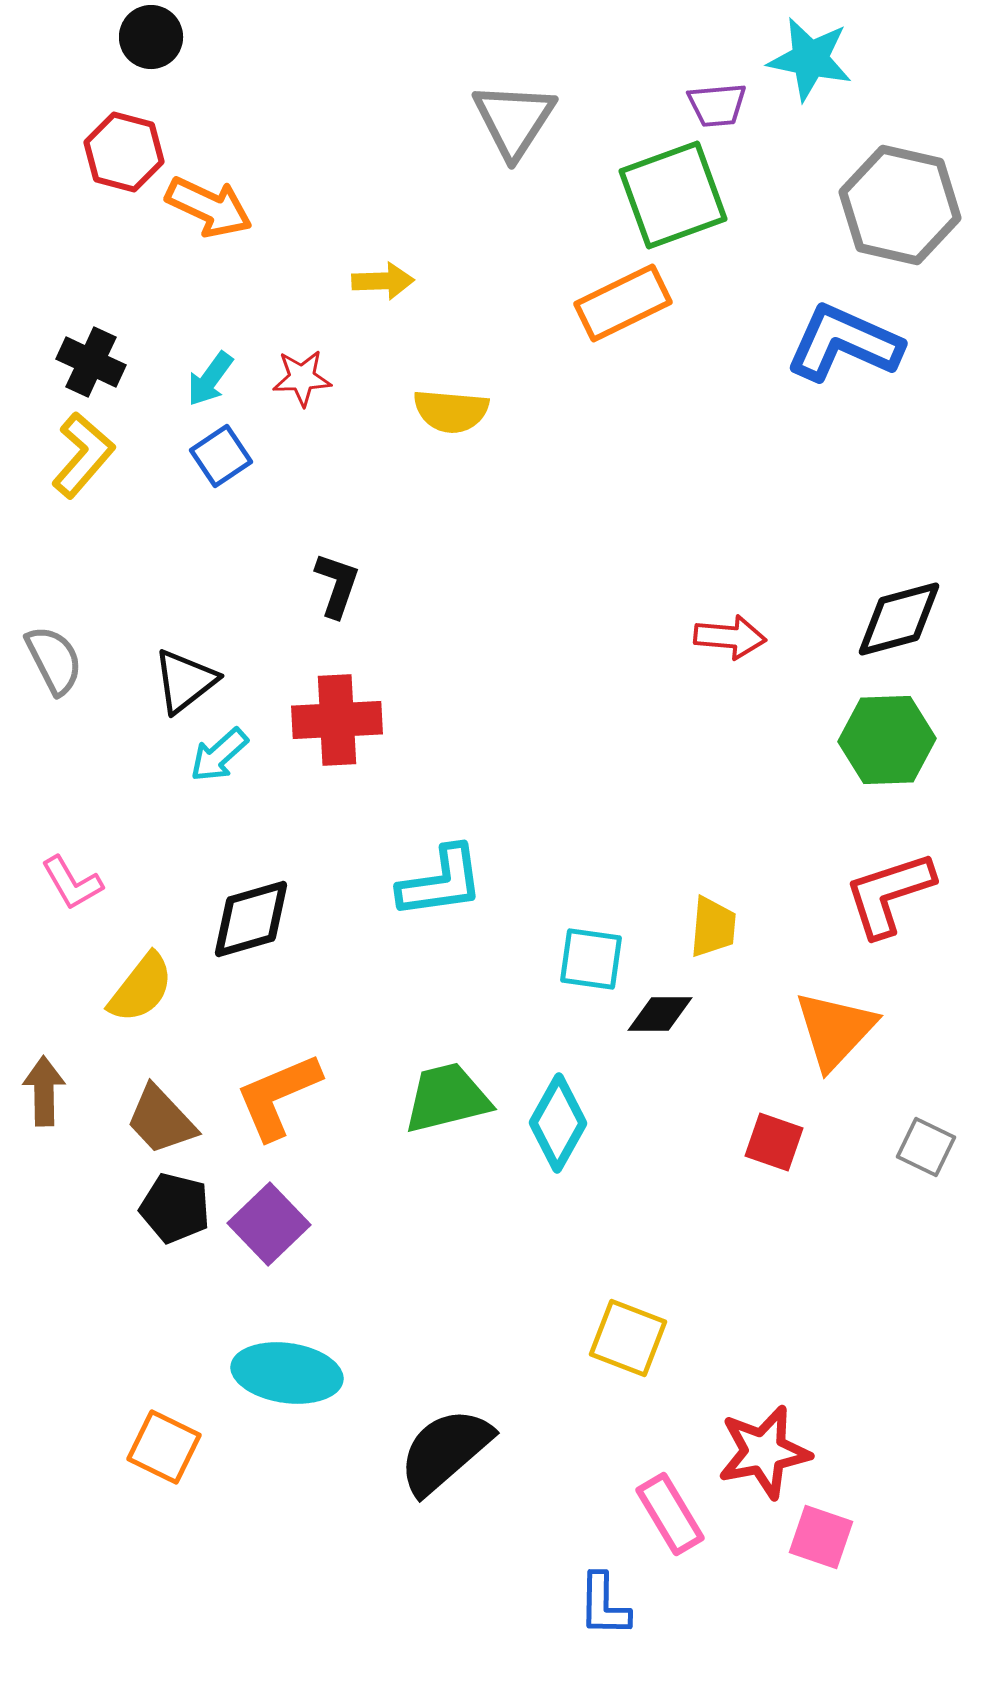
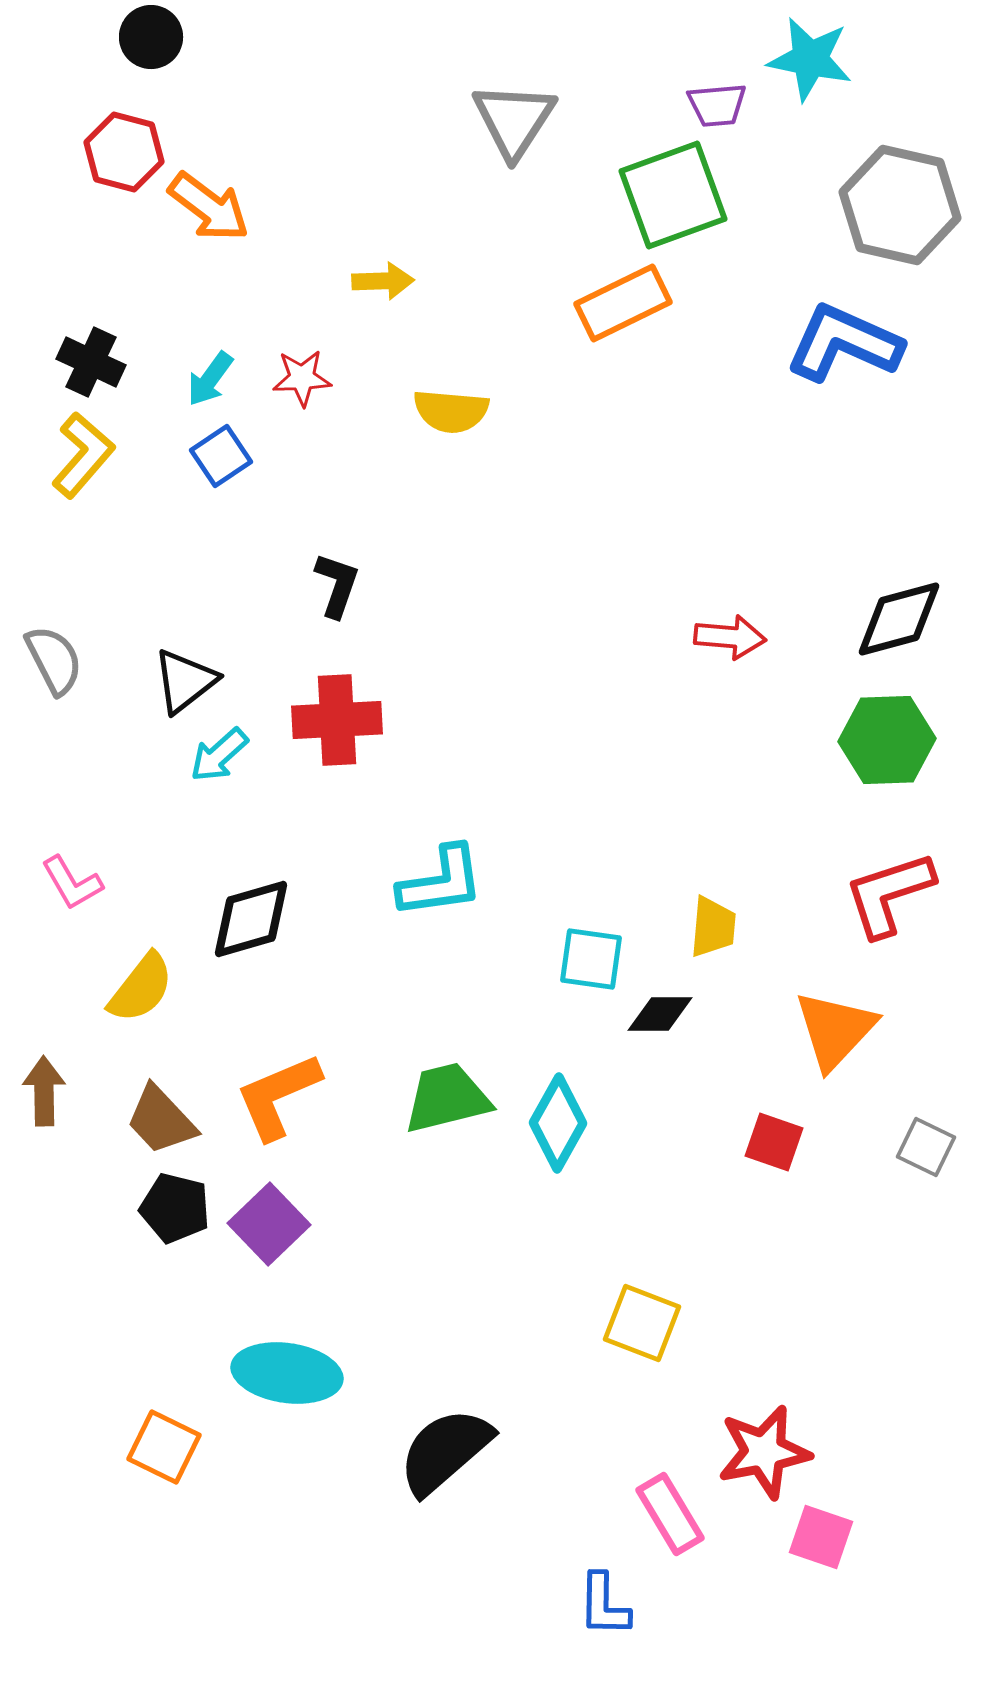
orange arrow at (209, 207): rotated 12 degrees clockwise
yellow square at (628, 1338): moved 14 px right, 15 px up
